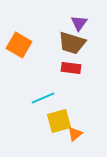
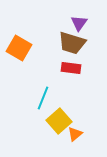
orange square: moved 3 px down
cyan line: rotated 45 degrees counterclockwise
yellow square: rotated 25 degrees counterclockwise
